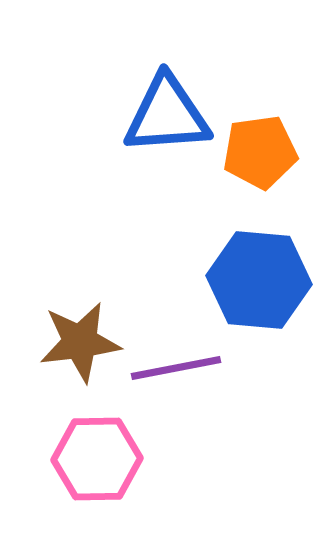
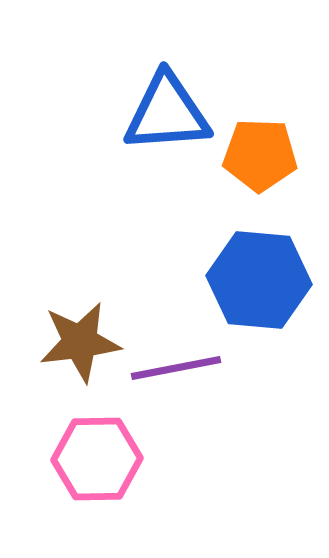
blue triangle: moved 2 px up
orange pentagon: moved 3 px down; rotated 10 degrees clockwise
